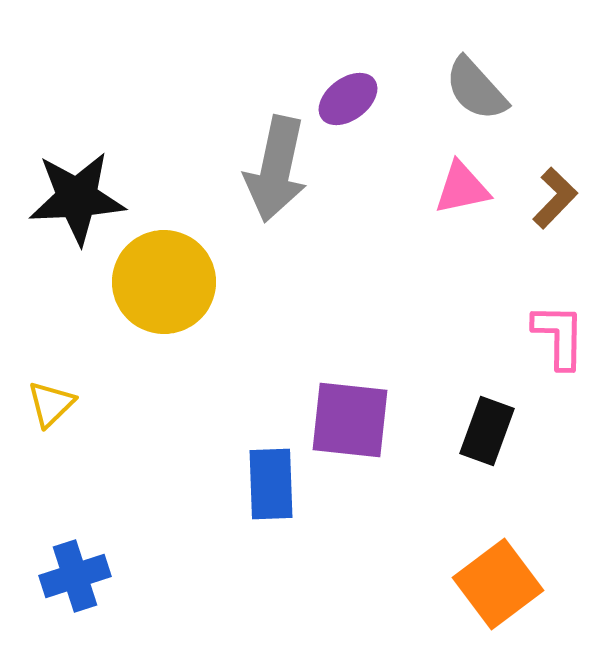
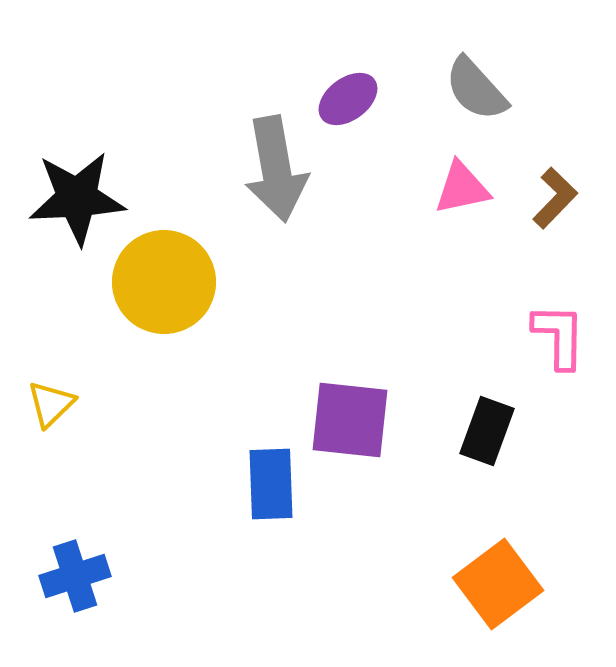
gray arrow: rotated 22 degrees counterclockwise
